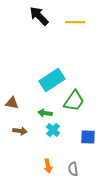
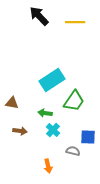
gray semicircle: moved 18 px up; rotated 112 degrees clockwise
